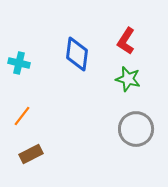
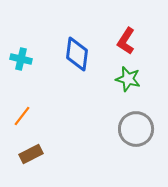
cyan cross: moved 2 px right, 4 px up
